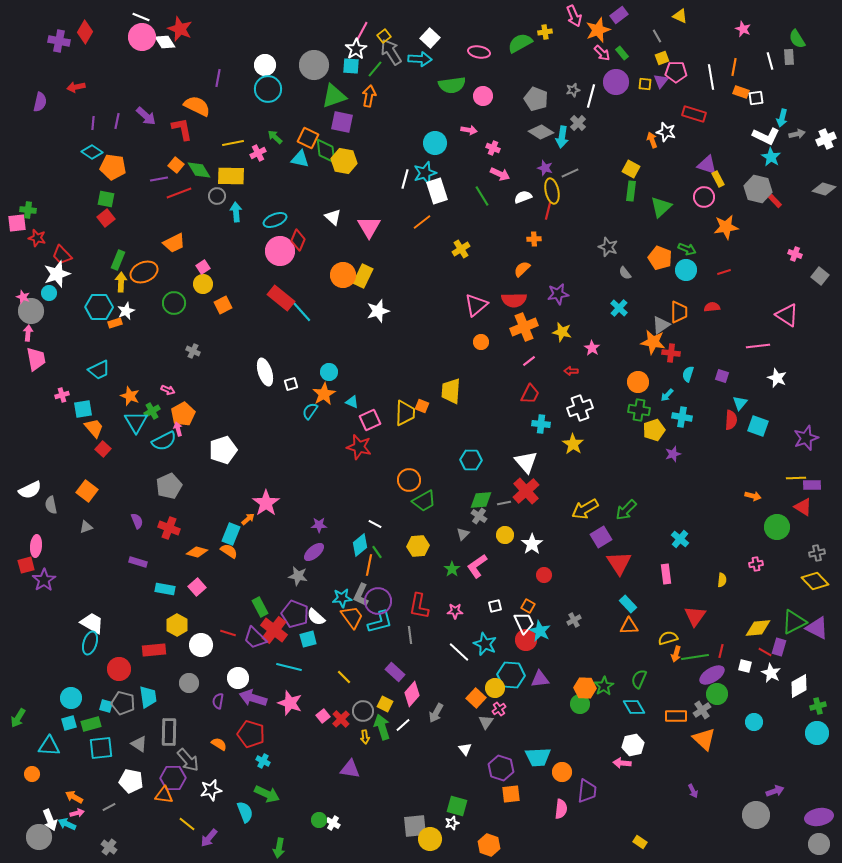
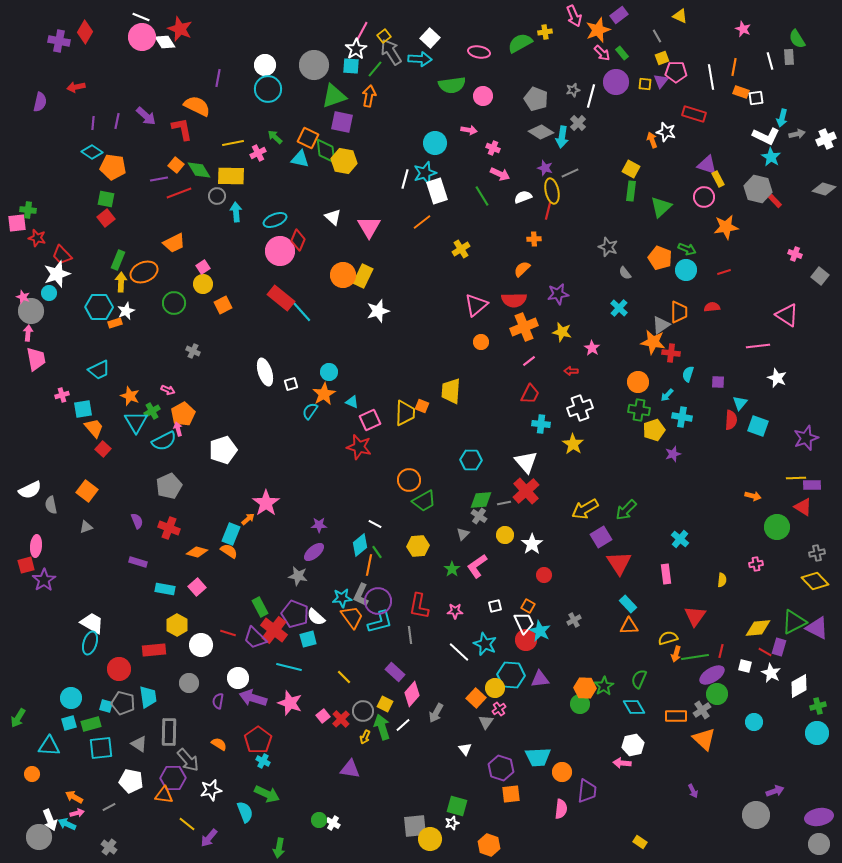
purple square at (722, 376): moved 4 px left, 6 px down; rotated 16 degrees counterclockwise
red pentagon at (251, 734): moved 7 px right, 6 px down; rotated 20 degrees clockwise
yellow arrow at (365, 737): rotated 32 degrees clockwise
